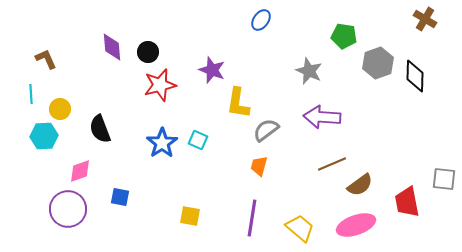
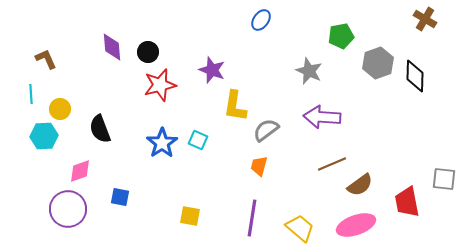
green pentagon: moved 3 px left; rotated 20 degrees counterclockwise
yellow L-shape: moved 3 px left, 3 px down
